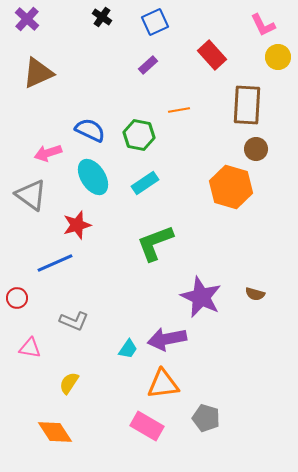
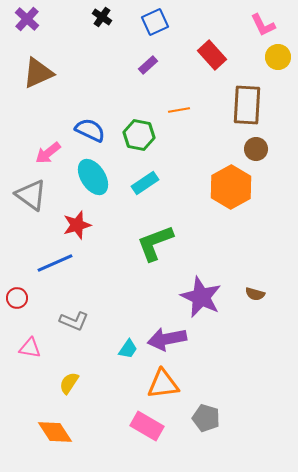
pink arrow: rotated 20 degrees counterclockwise
orange hexagon: rotated 15 degrees clockwise
